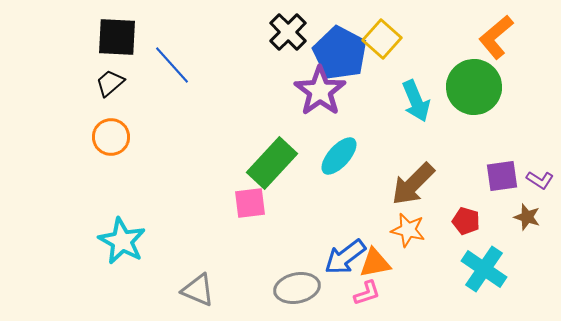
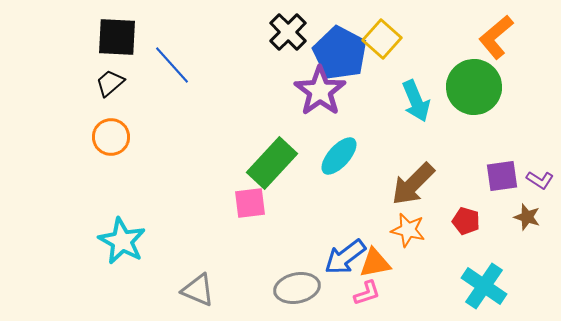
cyan cross: moved 17 px down
